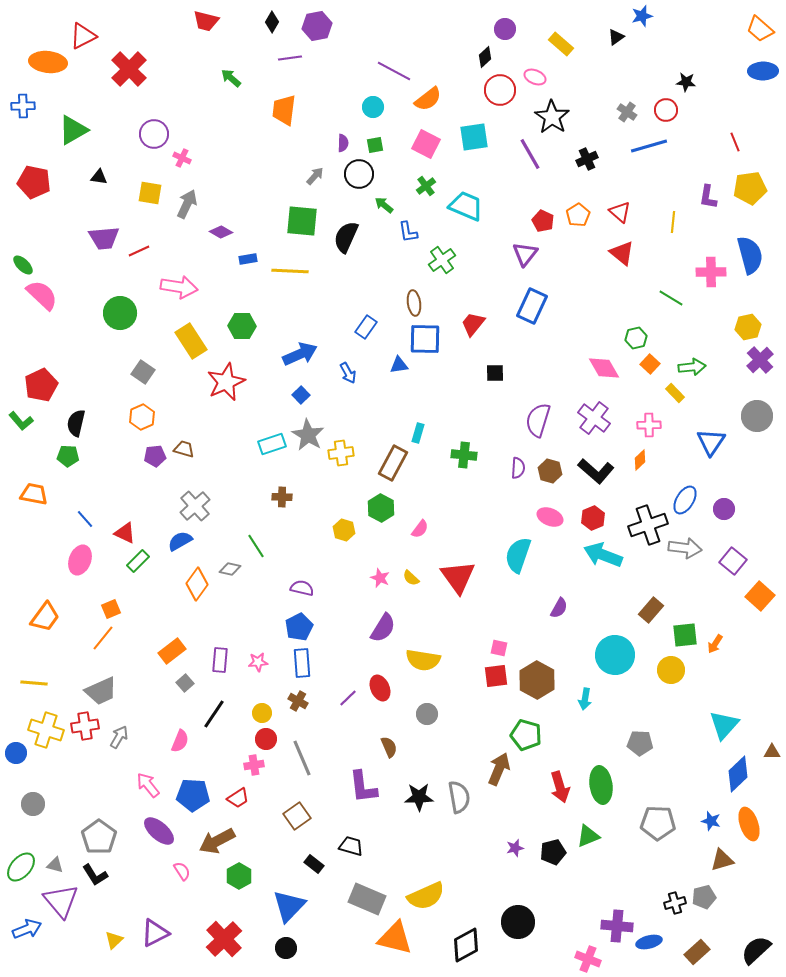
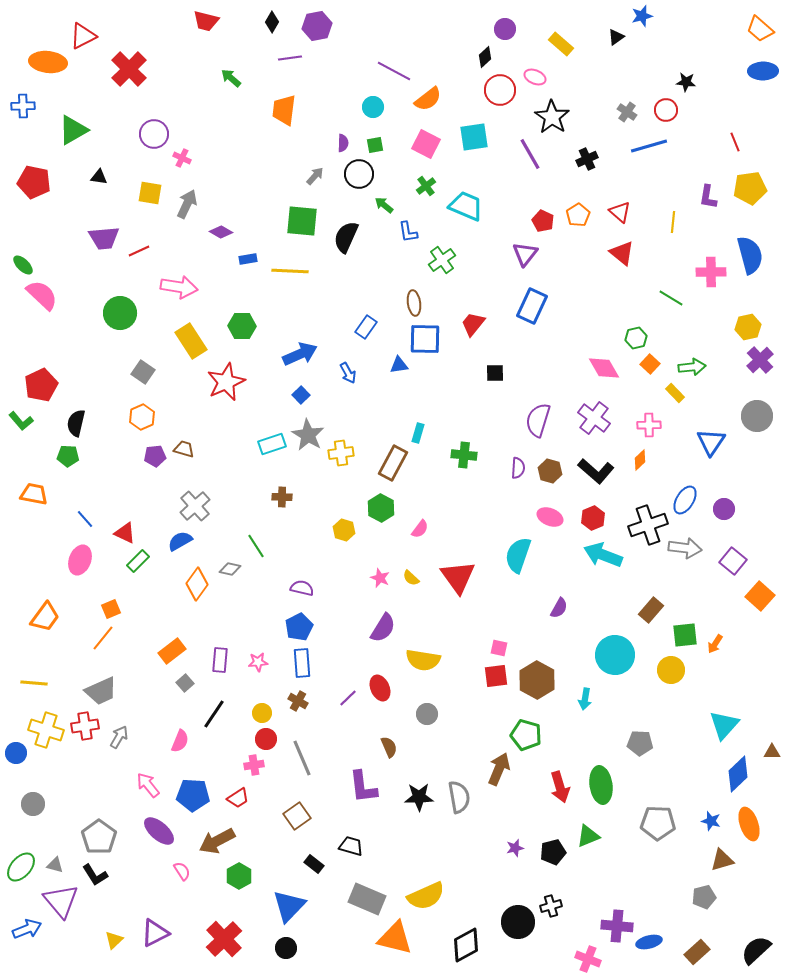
black cross at (675, 903): moved 124 px left, 3 px down
